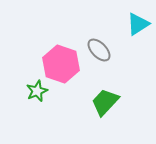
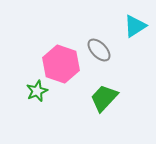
cyan triangle: moved 3 px left, 2 px down
green trapezoid: moved 1 px left, 4 px up
